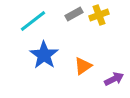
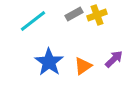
yellow cross: moved 2 px left
blue star: moved 5 px right, 7 px down
purple arrow: moved 20 px up; rotated 18 degrees counterclockwise
